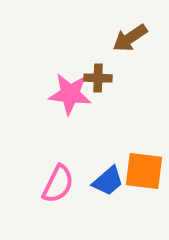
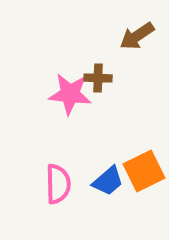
brown arrow: moved 7 px right, 2 px up
orange square: rotated 33 degrees counterclockwise
pink semicircle: rotated 27 degrees counterclockwise
